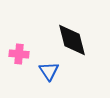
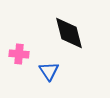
black diamond: moved 3 px left, 7 px up
